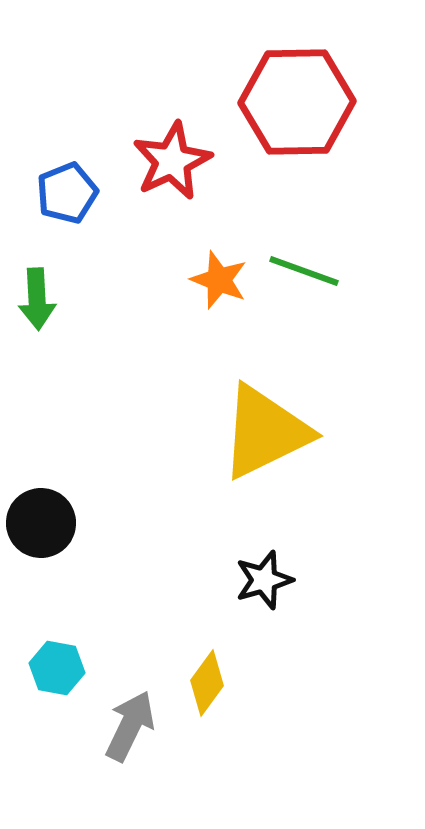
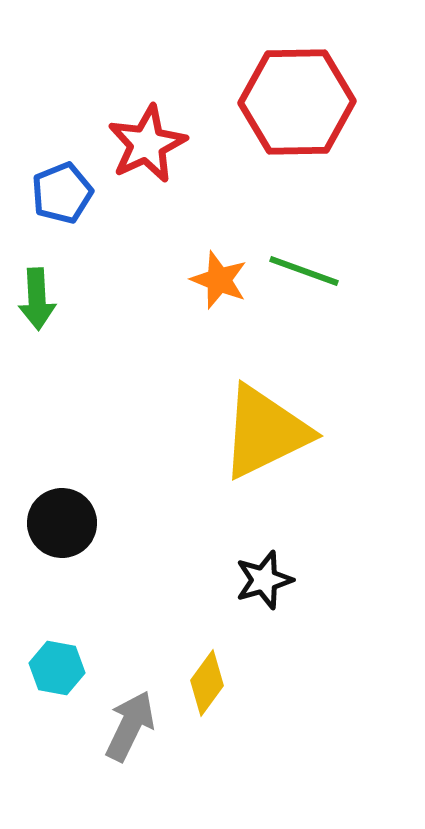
red star: moved 25 px left, 17 px up
blue pentagon: moved 5 px left
black circle: moved 21 px right
